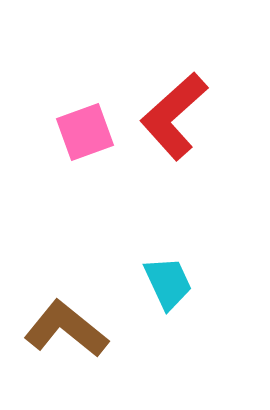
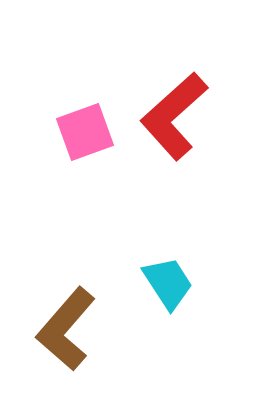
cyan trapezoid: rotated 8 degrees counterclockwise
brown L-shape: rotated 88 degrees counterclockwise
